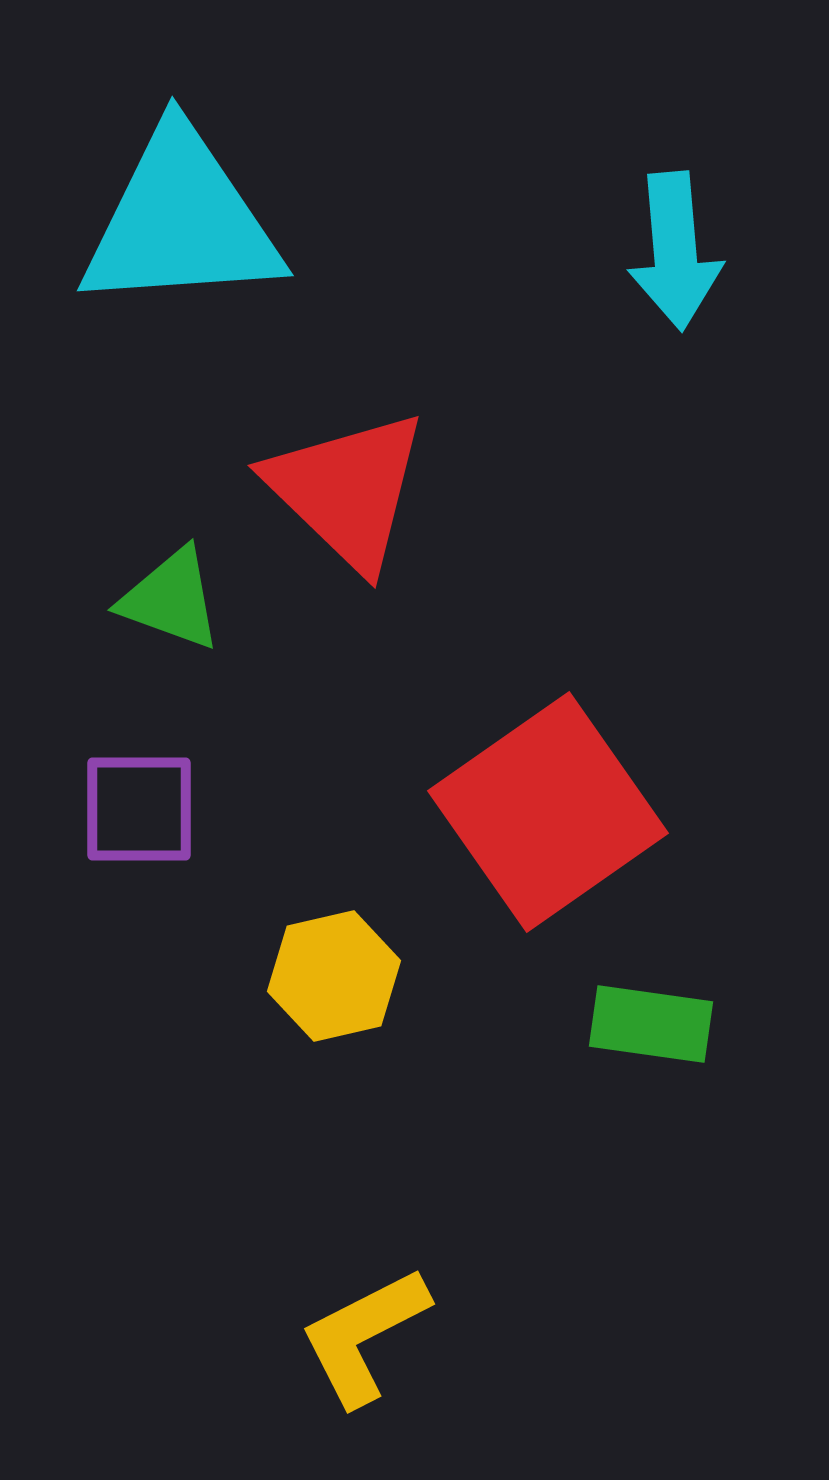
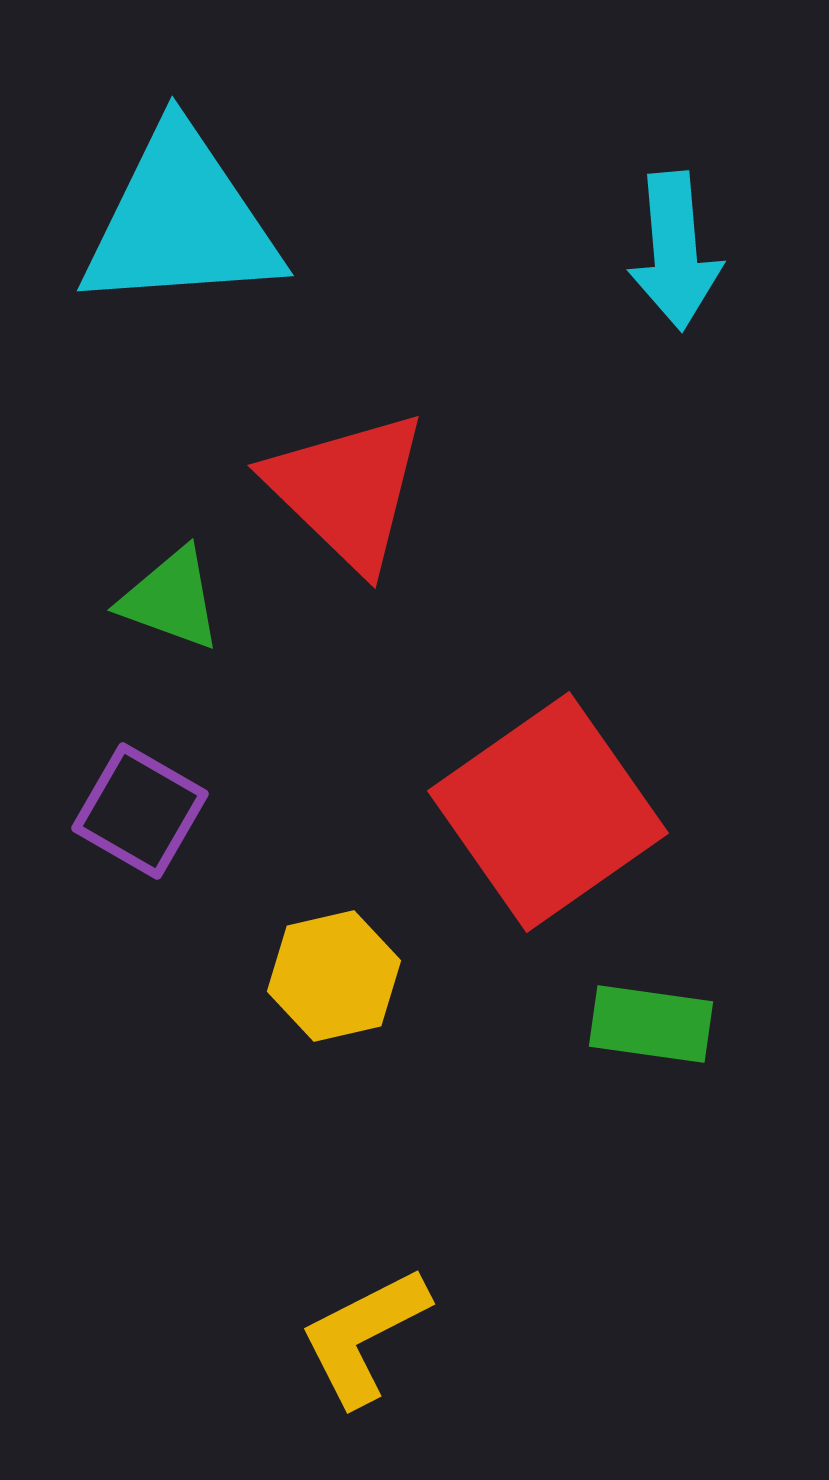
purple square: moved 1 px right, 2 px down; rotated 30 degrees clockwise
